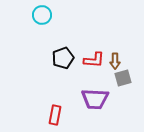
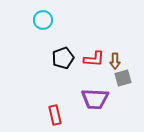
cyan circle: moved 1 px right, 5 px down
red L-shape: moved 1 px up
red rectangle: rotated 24 degrees counterclockwise
